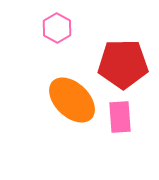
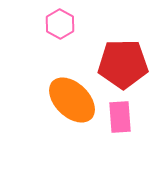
pink hexagon: moved 3 px right, 4 px up
